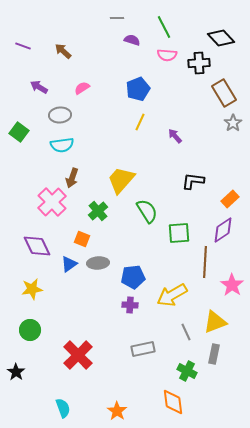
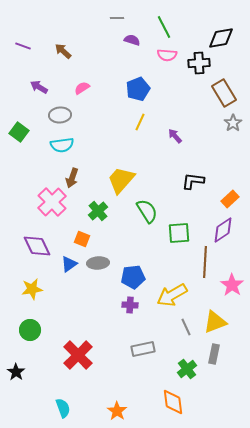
black diamond at (221, 38): rotated 56 degrees counterclockwise
gray line at (186, 332): moved 5 px up
green cross at (187, 371): moved 2 px up; rotated 24 degrees clockwise
